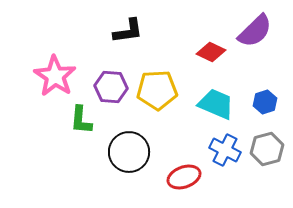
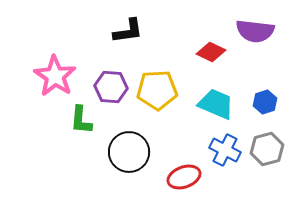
purple semicircle: rotated 51 degrees clockwise
